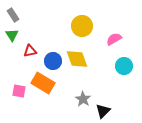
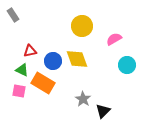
green triangle: moved 10 px right, 35 px down; rotated 32 degrees counterclockwise
cyan circle: moved 3 px right, 1 px up
